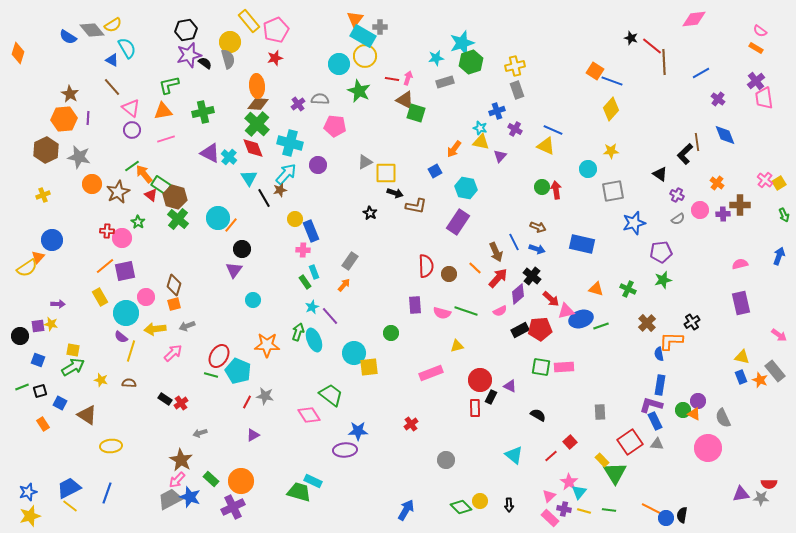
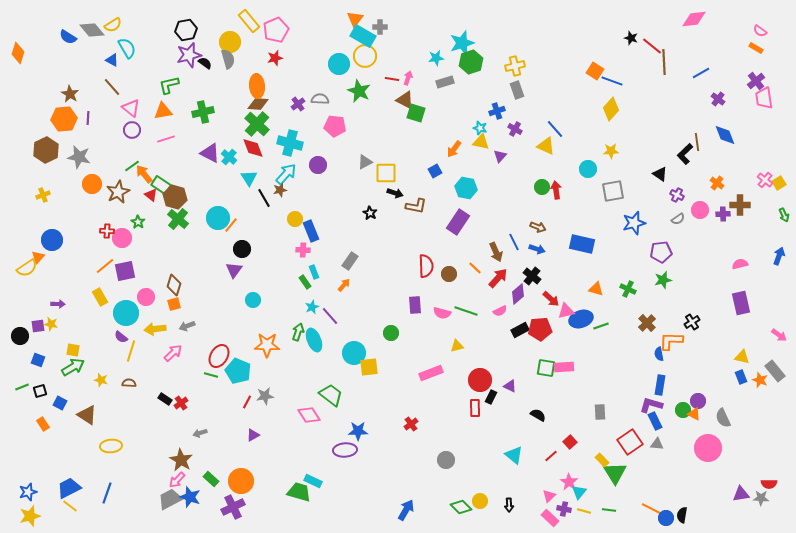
blue line at (553, 130): moved 2 px right, 1 px up; rotated 24 degrees clockwise
green square at (541, 367): moved 5 px right, 1 px down
gray star at (265, 396): rotated 18 degrees counterclockwise
